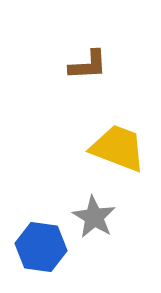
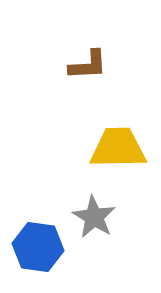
yellow trapezoid: rotated 22 degrees counterclockwise
blue hexagon: moved 3 px left
